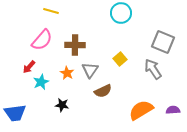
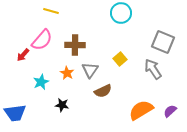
red arrow: moved 6 px left, 12 px up
purple semicircle: moved 3 px left, 1 px down; rotated 40 degrees counterclockwise
